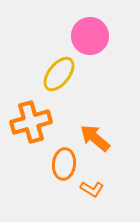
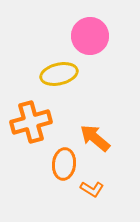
yellow ellipse: rotated 39 degrees clockwise
